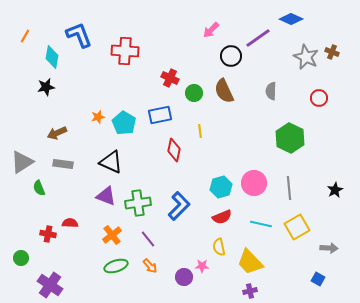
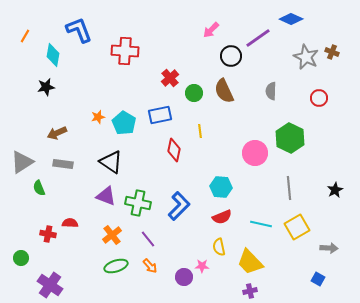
blue L-shape at (79, 35): moved 5 px up
cyan diamond at (52, 57): moved 1 px right, 2 px up
red cross at (170, 78): rotated 24 degrees clockwise
black triangle at (111, 162): rotated 10 degrees clockwise
pink circle at (254, 183): moved 1 px right, 30 px up
cyan hexagon at (221, 187): rotated 20 degrees clockwise
green cross at (138, 203): rotated 20 degrees clockwise
